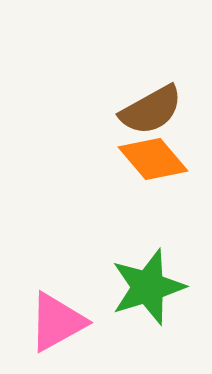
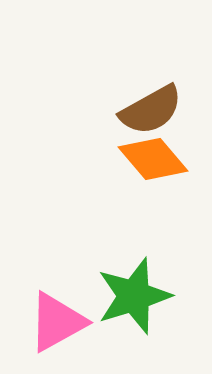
green star: moved 14 px left, 9 px down
